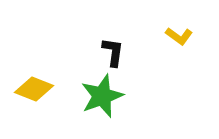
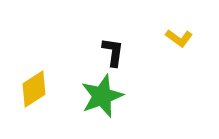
yellow L-shape: moved 2 px down
yellow diamond: rotated 54 degrees counterclockwise
